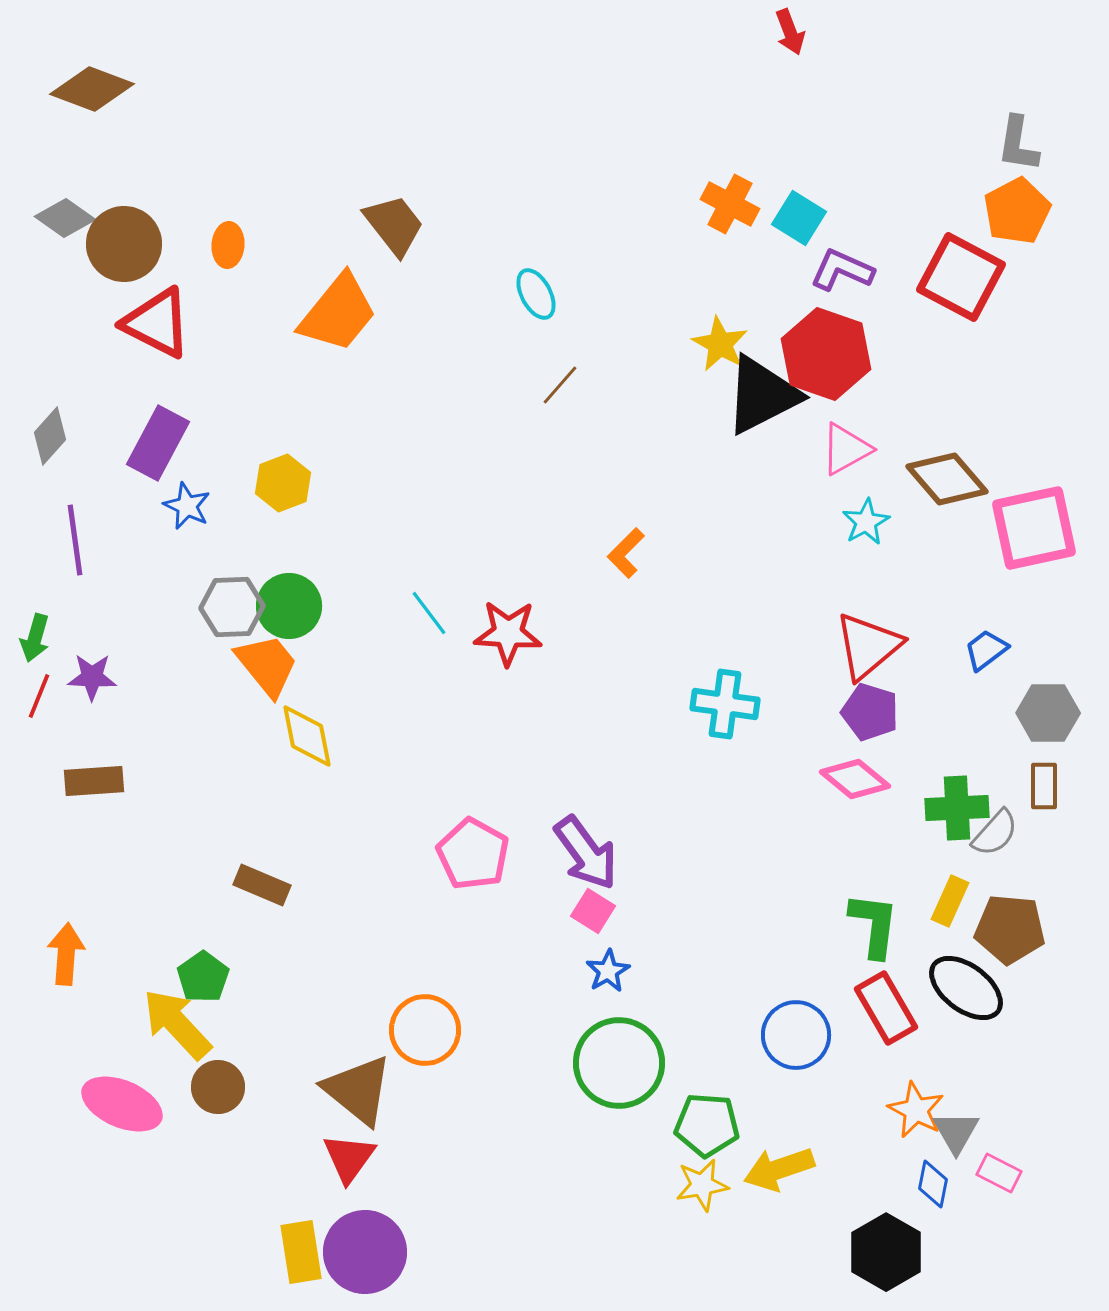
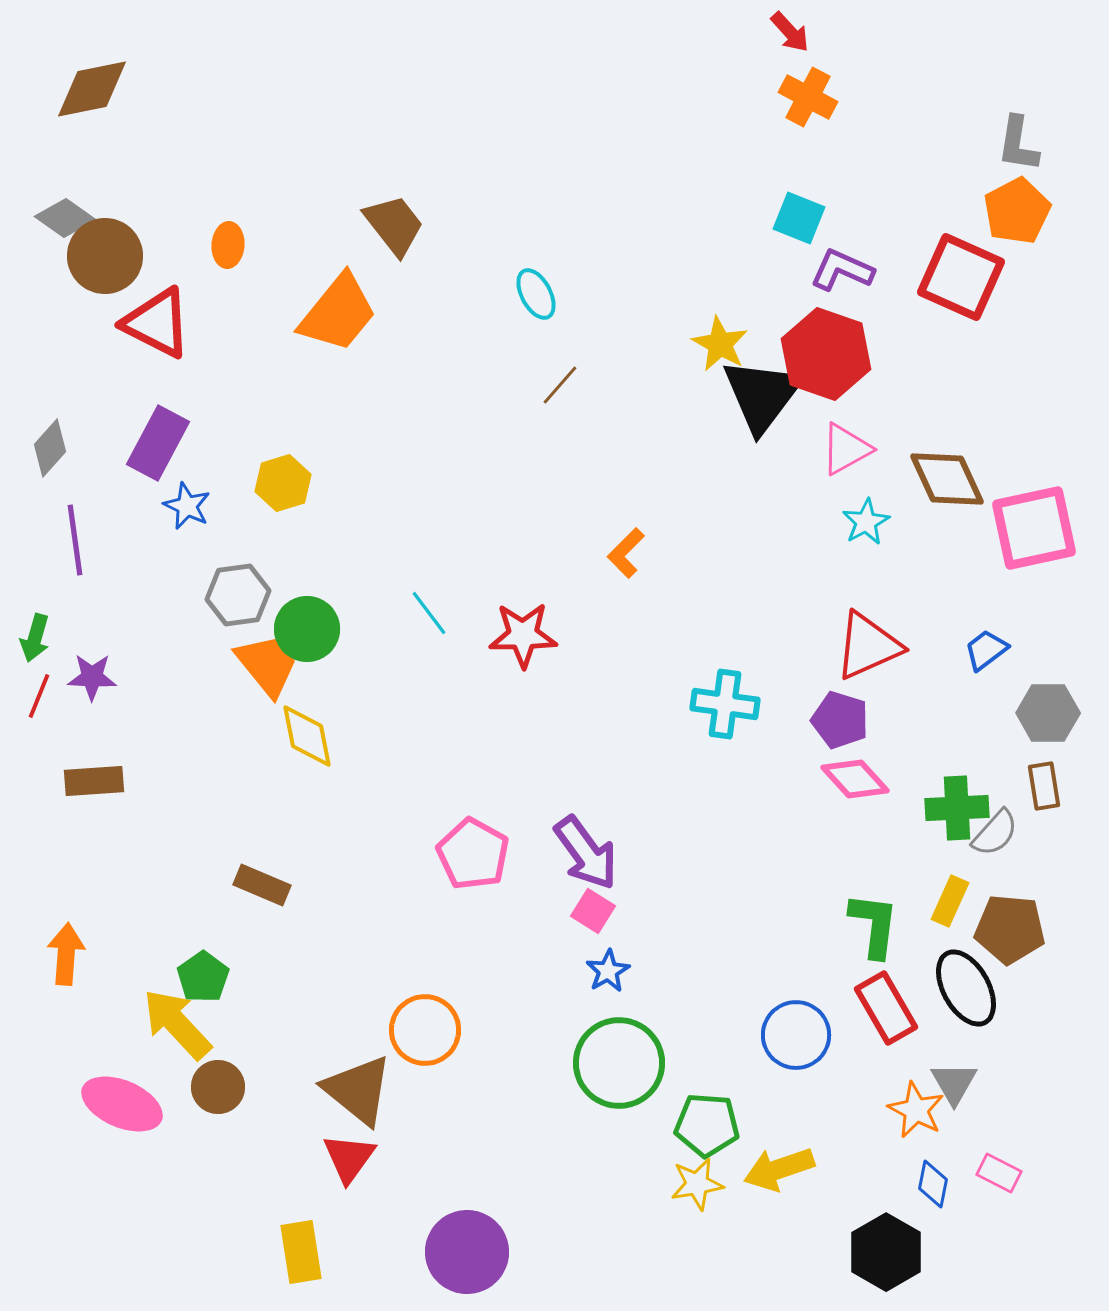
red arrow at (790, 32): rotated 21 degrees counterclockwise
brown diamond at (92, 89): rotated 32 degrees counterclockwise
orange cross at (730, 204): moved 78 px right, 107 px up
cyan square at (799, 218): rotated 10 degrees counterclockwise
brown circle at (124, 244): moved 19 px left, 12 px down
red square at (961, 277): rotated 4 degrees counterclockwise
black triangle at (762, 395): rotated 26 degrees counterclockwise
gray diamond at (50, 436): moved 12 px down
brown diamond at (947, 479): rotated 16 degrees clockwise
yellow hexagon at (283, 483): rotated 4 degrees clockwise
green circle at (289, 606): moved 18 px right, 23 px down
gray hexagon at (232, 607): moved 6 px right, 12 px up; rotated 6 degrees counterclockwise
red star at (508, 633): moved 15 px right, 2 px down; rotated 4 degrees counterclockwise
red triangle at (868, 646): rotated 16 degrees clockwise
purple pentagon at (870, 712): moved 30 px left, 8 px down
pink diamond at (855, 779): rotated 8 degrees clockwise
brown rectangle at (1044, 786): rotated 9 degrees counterclockwise
black ellipse at (966, 988): rotated 24 degrees clockwise
gray triangle at (956, 1132): moved 2 px left, 49 px up
yellow star at (702, 1185): moved 5 px left, 1 px up
purple circle at (365, 1252): moved 102 px right
